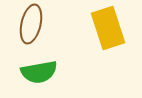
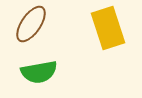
brown ellipse: rotated 21 degrees clockwise
